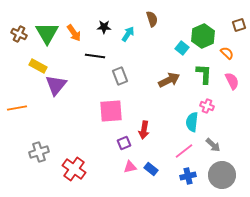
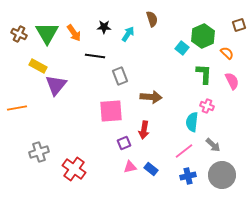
brown arrow: moved 18 px left, 17 px down; rotated 30 degrees clockwise
